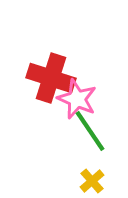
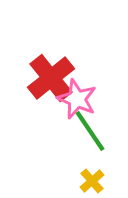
red cross: rotated 33 degrees clockwise
